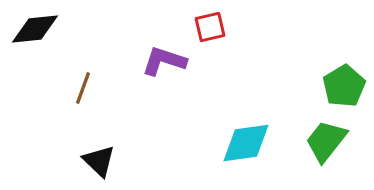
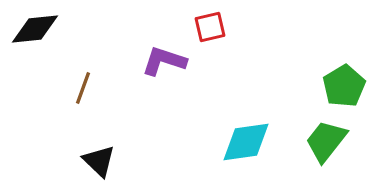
cyan diamond: moved 1 px up
